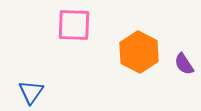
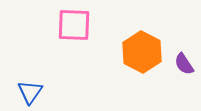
orange hexagon: moved 3 px right
blue triangle: moved 1 px left
